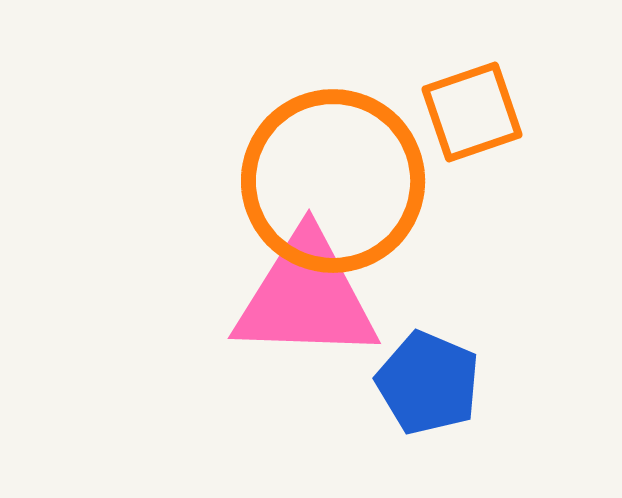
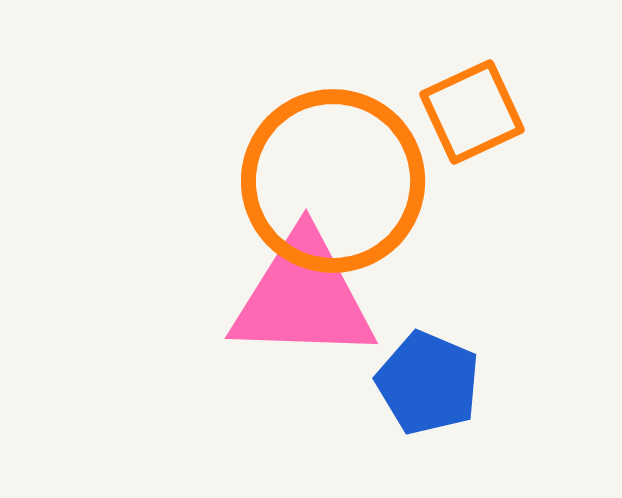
orange square: rotated 6 degrees counterclockwise
pink triangle: moved 3 px left
